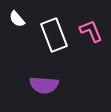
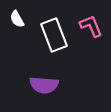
white semicircle: rotated 12 degrees clockwise
pink L-shape: moved 5 px up
